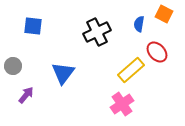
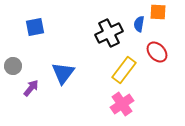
orange square: moved 6 px left, 2 px up; rotated 24 degrees counterclockwise
blue square: moved 2 px right, 1 px down; rotated 18 degrees counterclockwise
black cross: moved 12 px right, 1 px down
yellow rectangle: moved 7 px left; rotated 12 degrees counterclockwise
purple arrow: moved 5 px right, 7 px up
